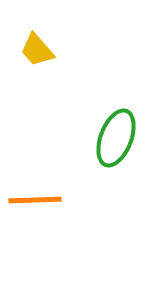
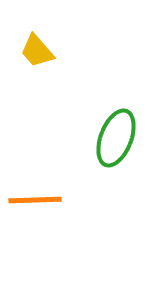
yellow trapezoid: moved 1 px down
